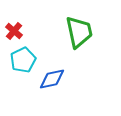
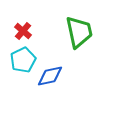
red cross: moved 9 px right
blue diamond: moved 2 px left, 3 px up
